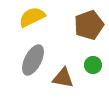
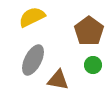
brown pentagon: moved 6 px down; rotated 16 degrees counterclockwise
brown triangle: moved 5 px left, 2 px down
